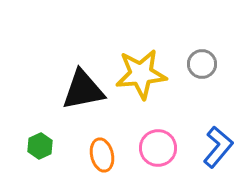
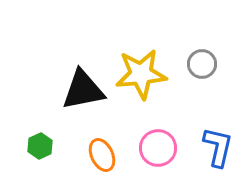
blue L-shape: rotated 27 degrees counterclockwise
orange ellipse: rotated 12 degrees counterclockwise
